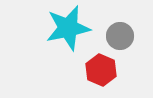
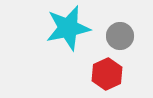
red hexagon: moved 6 px right, 4 px down; rotated 12 degrees clockwise
